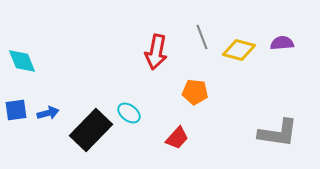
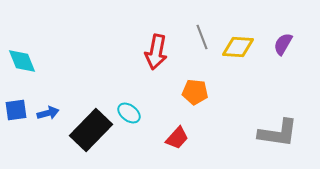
purple semicircle: moved 1 px right, 1 px down; rotated 55 degrees counterclockwise
yellow diamond: moved 1 px left, 3 px up; rotated 12 degrees counterclockwise
